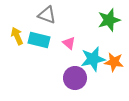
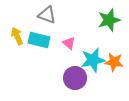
cyan star: moved 1 px down
